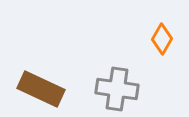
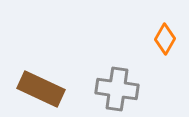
orange diamond: moved 3 px right
